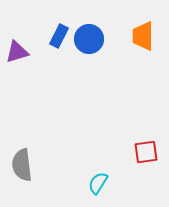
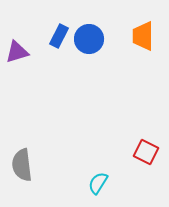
red square: rotated 35 degrees clockwise
